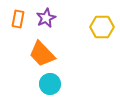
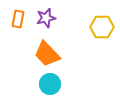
purple star: rotated 12 degrees clockwise
orange trapezoid: moved 5 px right
